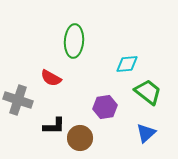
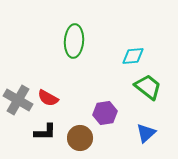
cyan diamond: moved 6 px right, 8 px up
red semicircle: moved 3 px left, 20 px down
green trapezoid: moved 5 px up
gray cross: rotated 12 degrees clockwise
purple hexagon: moved 6 px down
black L-shape: moved 9 px left, 6 px down
